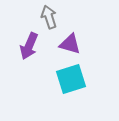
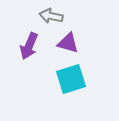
gray arrow: moved 2 px right, 1 px up; rotated 60 degrees counterclockwise
purple triangle: moved 2 px left, 1 px up
